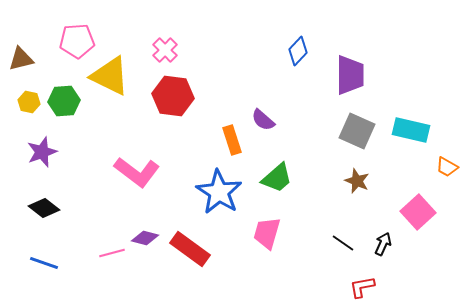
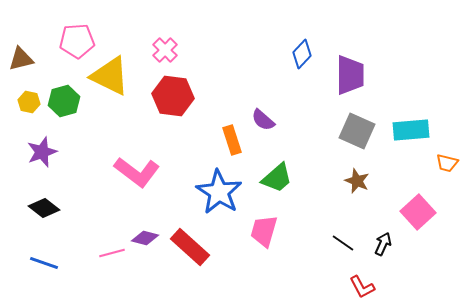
blue diamond: moved 4 px right, 3 px down
green hexagon: rotated 12 degrees counterclockwise
cyan rectangle: rotated 18 degrees counterclockwise
orange trapezoid: moved 4 px up; rotated 15 degrees counterclockwise
pink trapezoid: moved 3 px left, 2 px up
red rectangle: moved 2 px up; rotated 6 degrees clockwise
red L-shape: rotated 108 degrees counterclockwise
